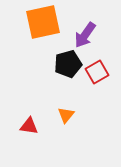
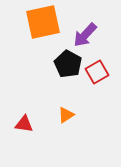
purple arrow: rotated 8 degrees clockwise
black pentagon: rotated 28 degrees counterclockwise
orange triangle: rotated 18 degrees clockwise
red triangle: moved 5 px left, 2 px up
